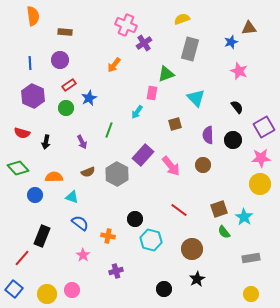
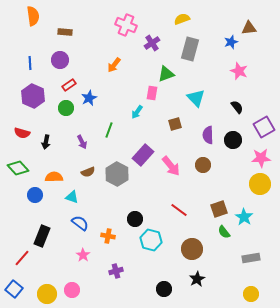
purple cross at (144, 43): moved 8 px right
